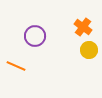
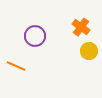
orange cross: moved 2 px left
yellow circle: moved 1 px down
